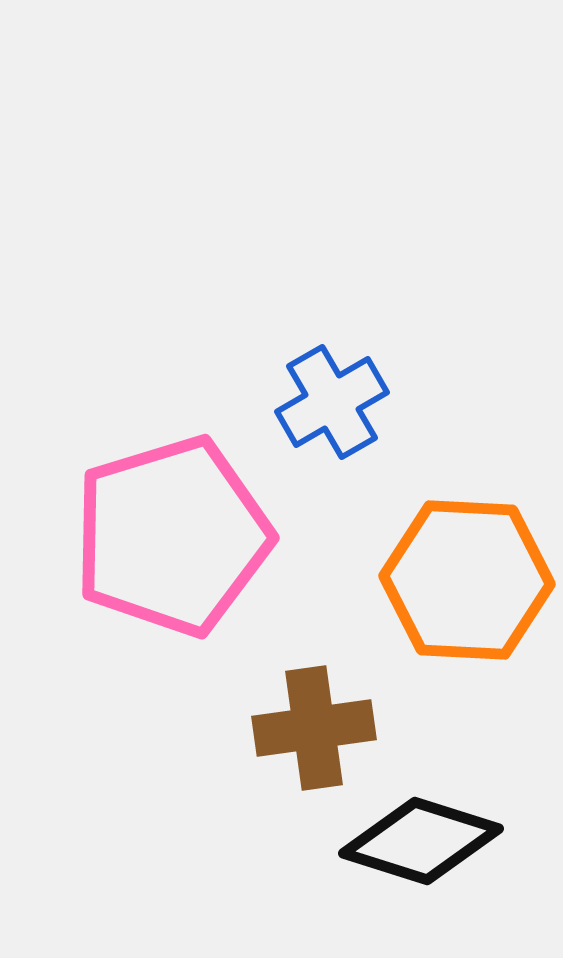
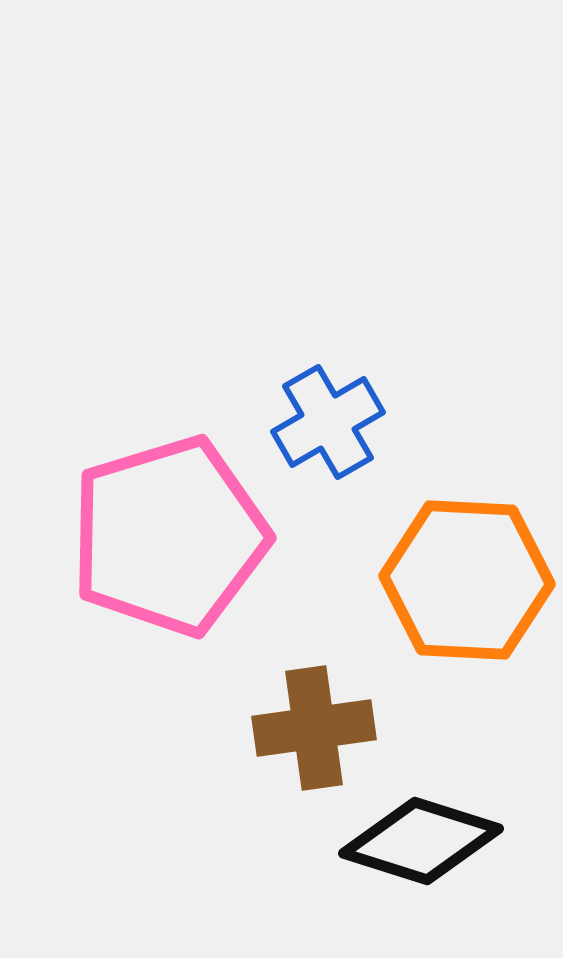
blue cross: moved 4 px left, 20 px down
pink pentagon: moved 3 px left
